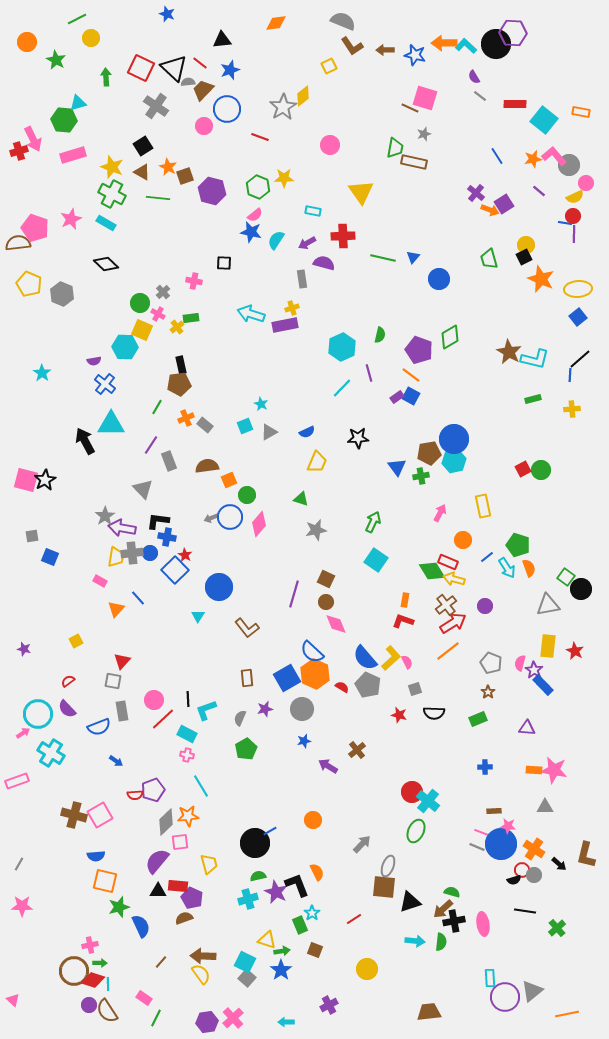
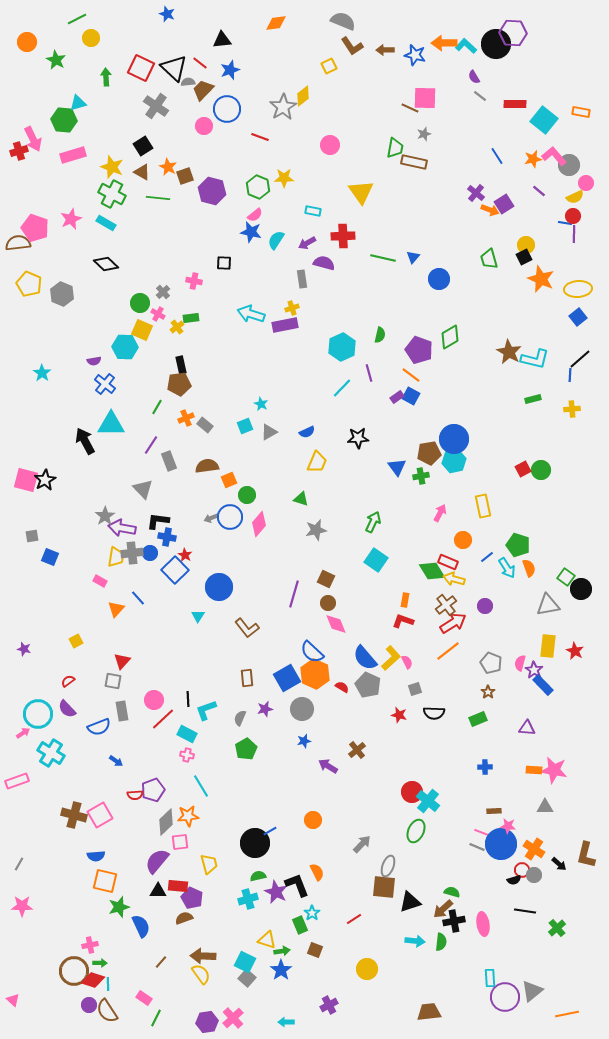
pink square at (425, 98): rotated 15 degrees counterclockwise
brown circle at (326, 602): moved 2 px right, 1 px down
